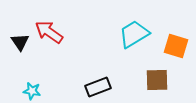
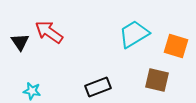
brown square: rotated 15 degrees clockwise
